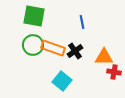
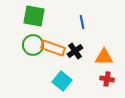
red cross: moved 7 px left, 7 px down
